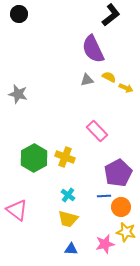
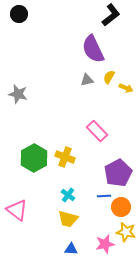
yellow semicircle: rotated 88 degrees counterclockwise
